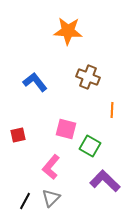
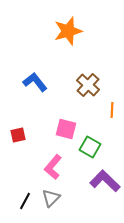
orange star: rotated 20 degrees counterclockwise
brown cross: moved 8 px down; rotated 20 degrees clockwise
green square: moved 1 px down
pink L-shape: moved 2 px right
